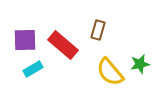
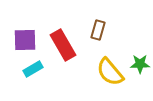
red rectangle: rotated 20 degrees clockwise
green star: rotated 12 degrees clockwise
